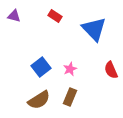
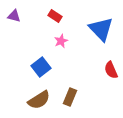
blue triangle: moved 7 px right
pink star: moved 9 px left, 28 px up
